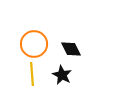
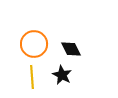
yellow line: moved 3 px down
